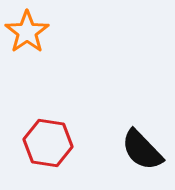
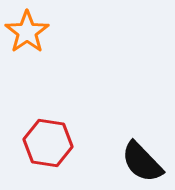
black semicircle: moved 12 px down
